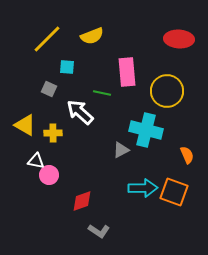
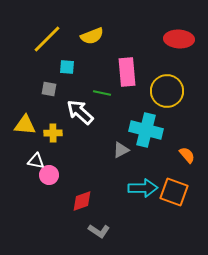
gray square: rotated 14 degrees counterclockwise
yellow triangle: rotated 25 degrees counterclockwise
orange semicircle: rotated 18 degrees counterclockwise
